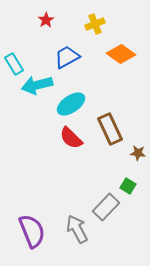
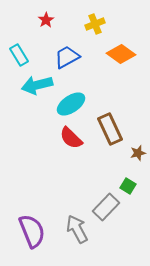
cyan rectangle: moved 5 px right, 9 px up
brown star: rotated 21 degrees counterclockwise
